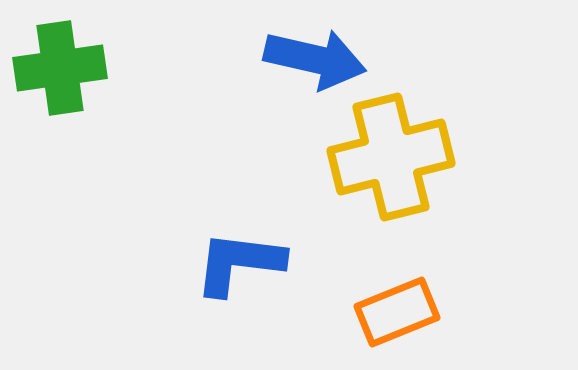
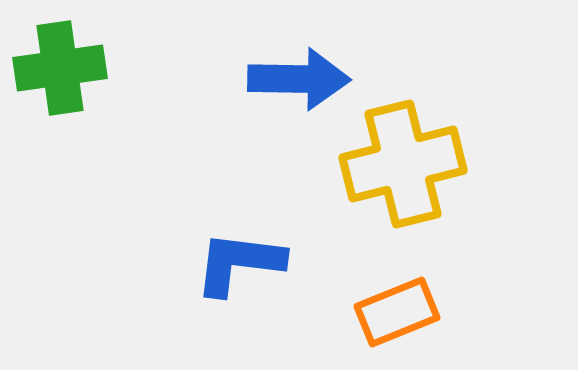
blue arrow: moved 16 px left, 20 px down; rotated 12 degrees counterclockwise
yellow cross: moved 12 px right, 7 px down
